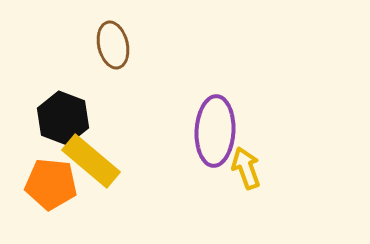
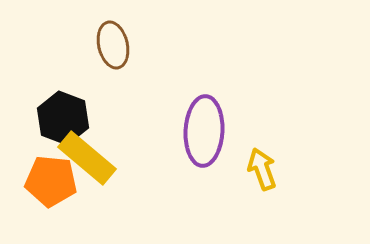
purple ellipse: moved 11 px left
yellow rectangle: moved 4 px left, 3 px up
yellow arrow: moved 16 px right, 1 px down
orange pentagon: moved 3 px up
